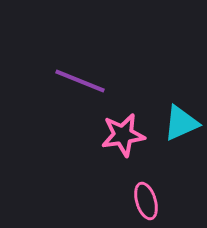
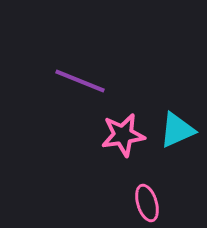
cyan triangle: moved 4 px left, 7 px down
pink ellipse: moved 1 px right, 2 px down
